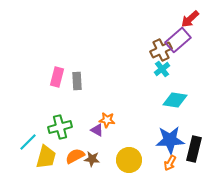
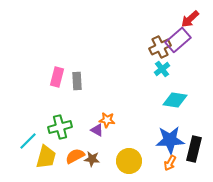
brown cross: moved 1 px left, 3 px up
cyan line: moved 1 px up
yellow circle: moved 1 px down
